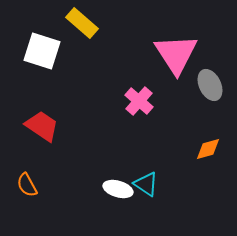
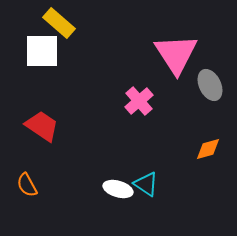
yellow rectangle: moved 23 px left
white square: rotated 18 degrees counterclockwise
pink cross: rotated 8 degrees clockwise
